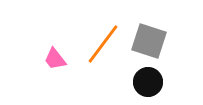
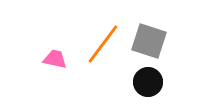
pink trapezoid: rotated 140 degrees clockwise
